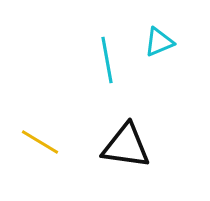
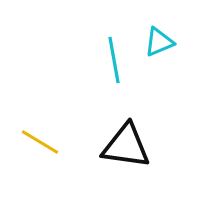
cyan line: moved 7 px right
